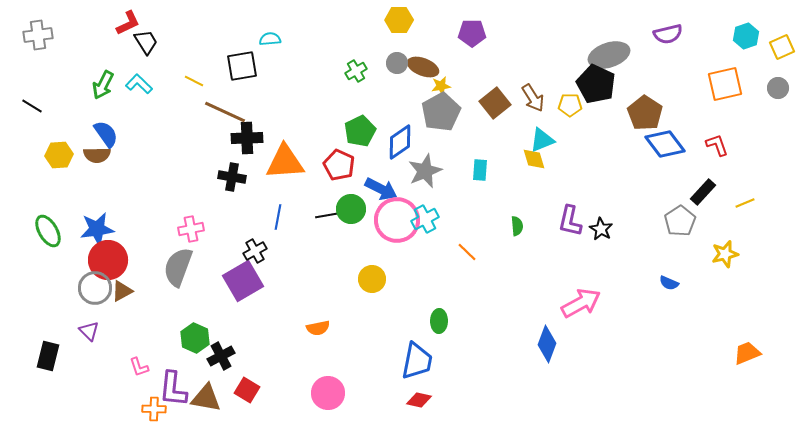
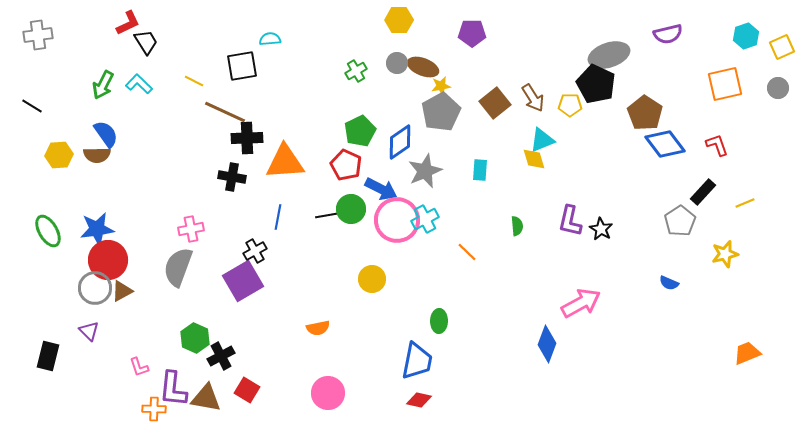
red pentagon at (339, 165): moved 7 px right
